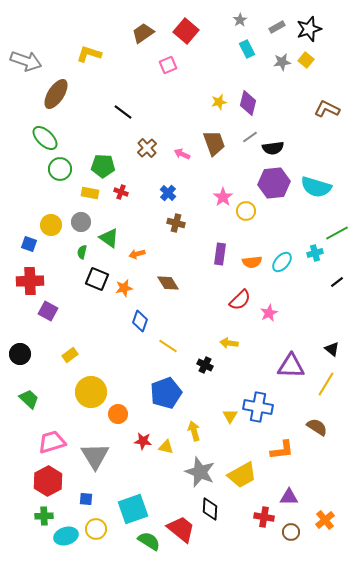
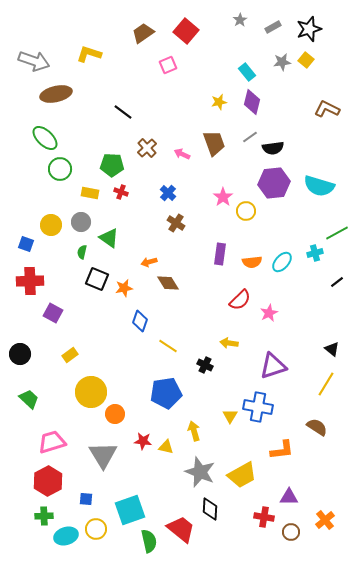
gray rectangle at (277, 27): moved 4 px left
cyan rectangle at (247, 49): moved 23 px down; rotated 12 degrees counterclockwise
gray arrow at (26, 61): moved 8 px right
brown ellipse at (56, 94): rotated 44 degrees clockwise
purple diamond at (248, 103): moved 4 px right, 1 px up
green pentagon at (103, 166): moved 9 px right, 1 px up
cyan semicircle at (316, 187): moved 3 px right, 1 px up
brown cross at (176, 223): rotated 18 degrees clockwise
blue square at (29, 244): moved 3 px left
orange arrow at (137, 254): moved 12 px right, 8 px down
purple square at (48, 311): moved 5 px right, 2 px down
purple triangle at (291, 366): moved 18 px left; rotated 20 degrees counterclockwise
blue pentagon at (166, 393): rotated 12 degrees clockwise
orange circle at (118, 414): moved 3 px left
gray triangle at (95, 456): moved 8 px right, 1 px up
cyan square at (133, 509): moved 3 px left, 1 px down
green semicircle at (149, 541): rotated 45 degrees clockwise
